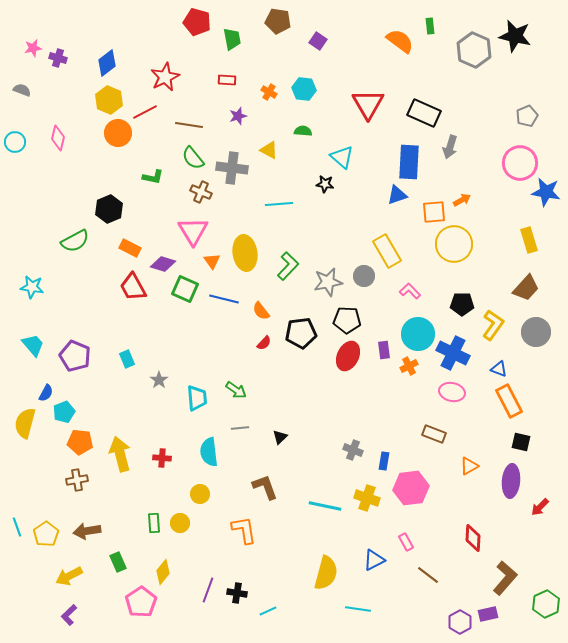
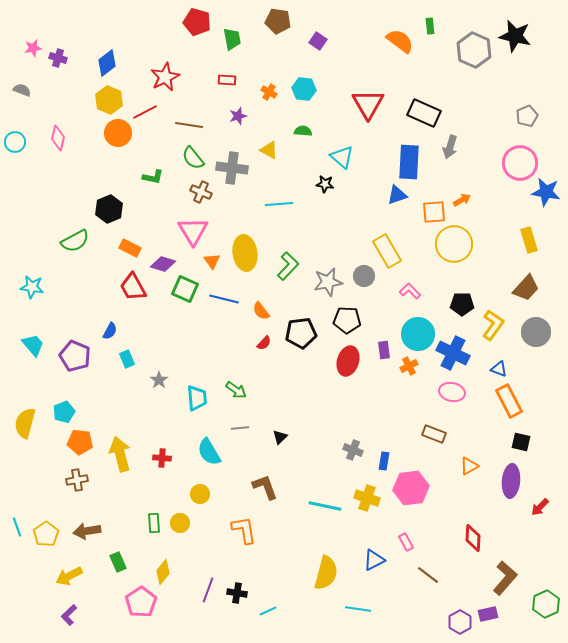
red ellipse at (348, 356): moved 5 px down; rotated 8 degrees counterclockwise
blue semicircle at (46, 393): moved 64 px right, 62 px up
cyan semicircle at (209, 452): rotated 24 degrees counterclockwise
